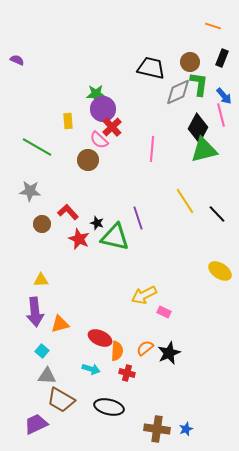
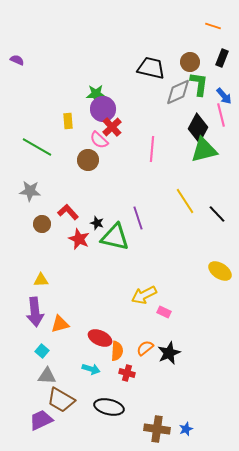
purple trapezoid at (36, 424): moved 5 px right, 4 px up
